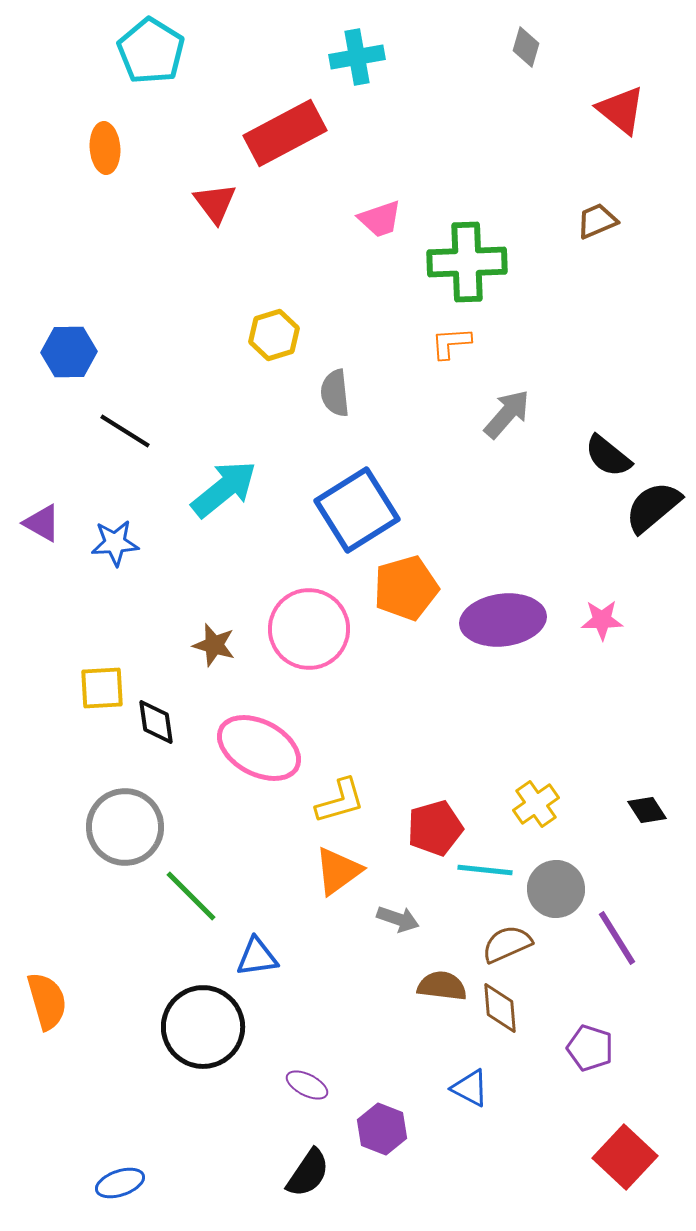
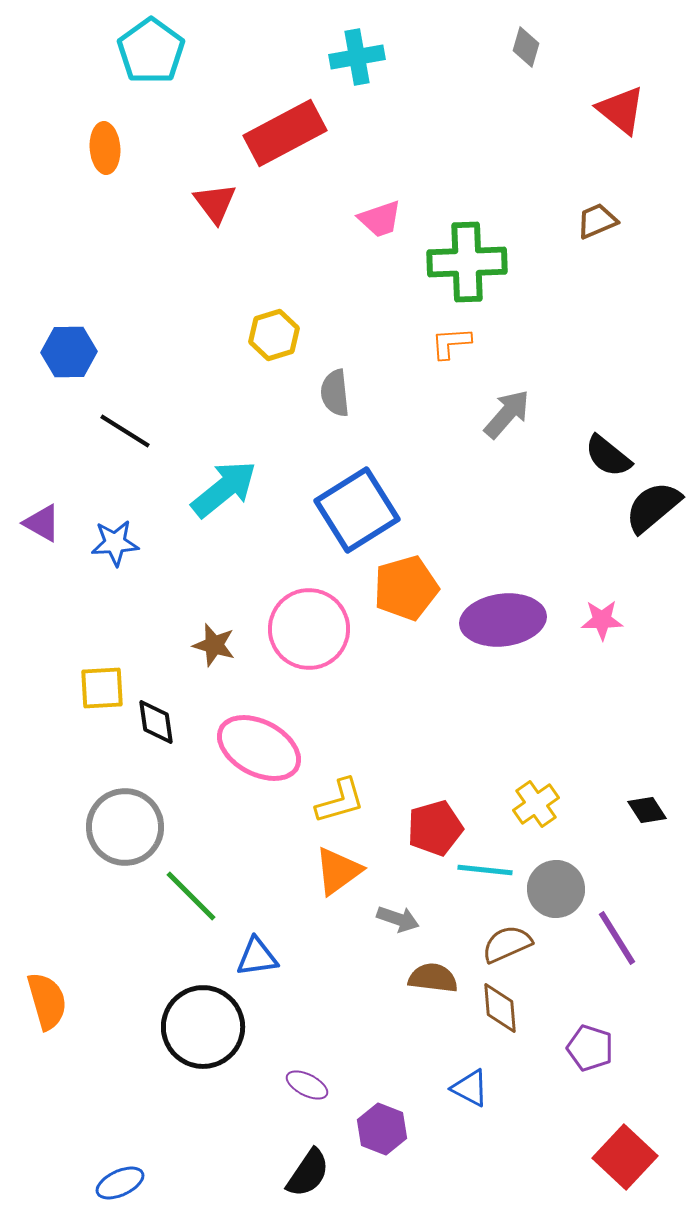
cyan pentagon at (151, 51): rotated 4 degrees clockwise
brown semicircle at (442, 986): moved 9 px left, 8 px up
blue ellipse at (120, 1183): rotated 6 degrees counterclockwise
